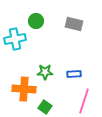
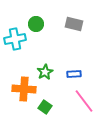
green circle: moved 3 px down
green star: rotated 28 degrees counterclockwise
pink line: rotated 55 degrees counterclockwise
